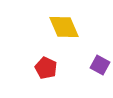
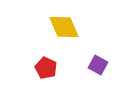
purple square: moved 2 px left
